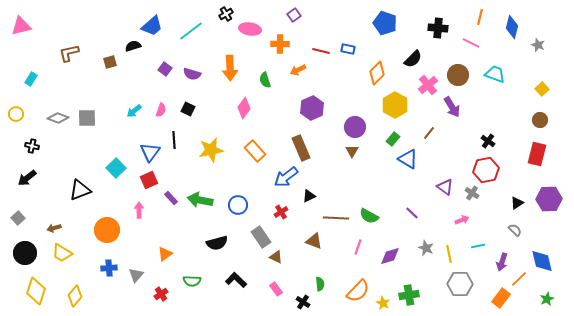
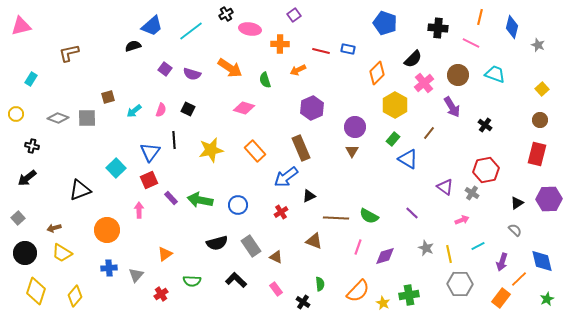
brown square at (110, 62): moved 2 px left, 35 px down
orange arrow at (230, 68): rotated 55 degrees counterclockwise
pink cross at (428, 85): moved 4 px left, 2 px up
pink diamond at (244, 108): rotated 70 degrees clockwise
black cross at (488, 141): moved 3 px left, 16 px up
gray rectangle at (261, 237): moved 10 px left, 9 px down
cyan line at (478, 246): rotated 16 degrees counterclockwise
purple diamond at (390, 256): moved 5 px left
